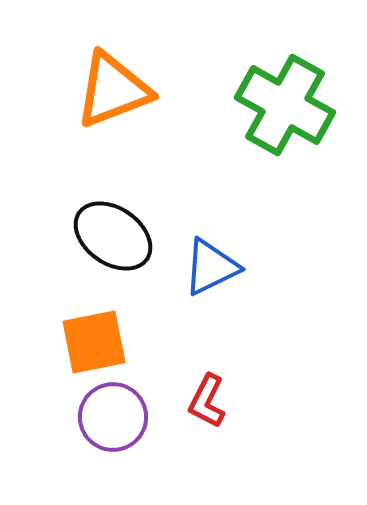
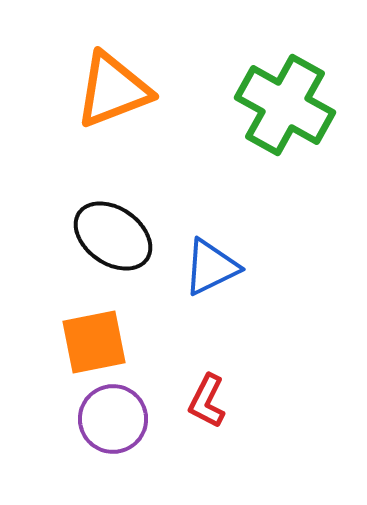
purple circle: moved 2 px down
